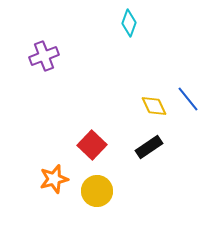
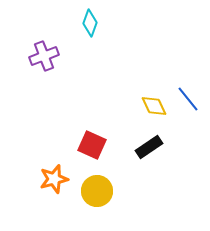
cyan diamond: moved 39 px left
red square: rotated 20 degrees counterclockwise
